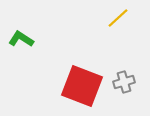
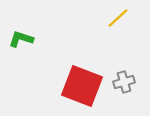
green L-shape: rotated 15 degrees counterclockwise
